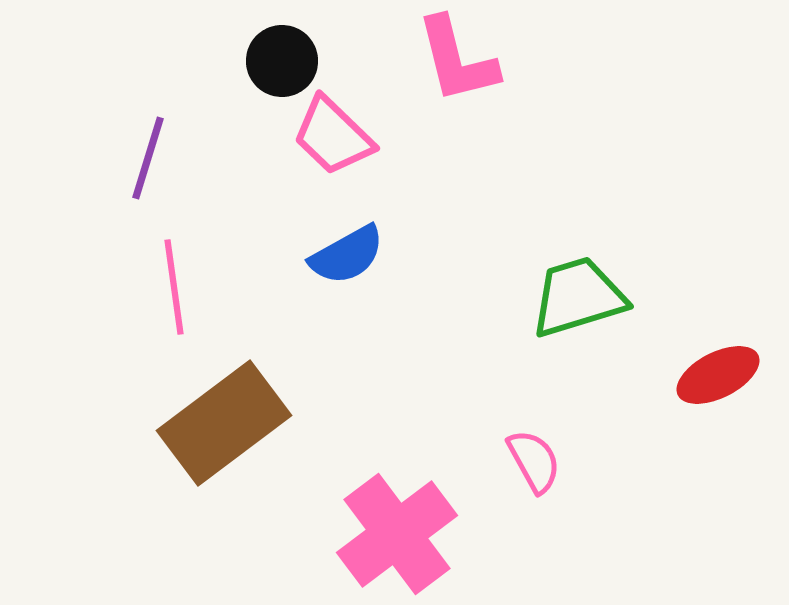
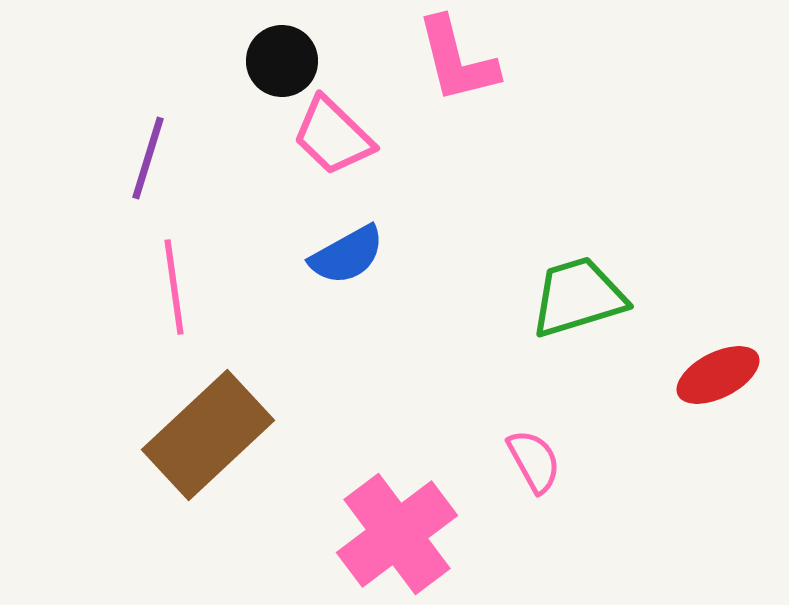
brown rectangle: moved 16 px left, 12 px down; rotated 6 degrees counterclockwise
